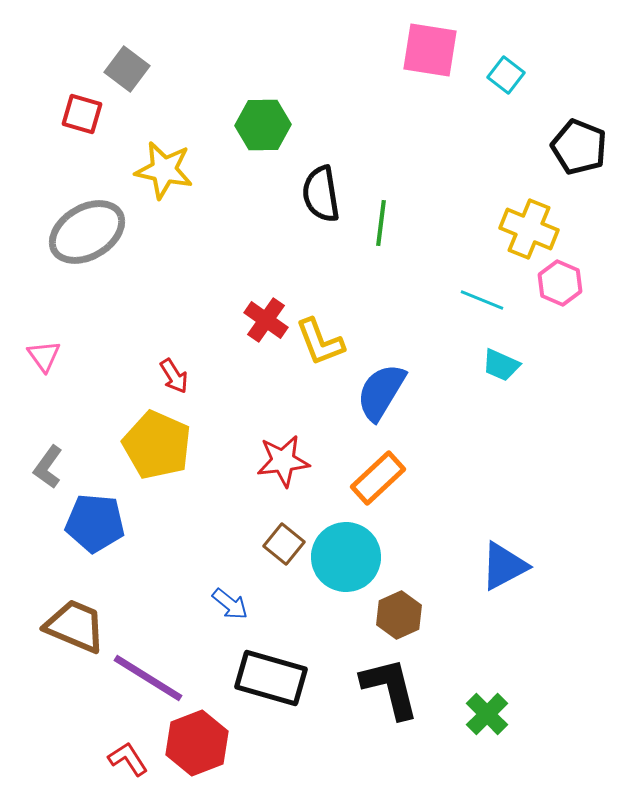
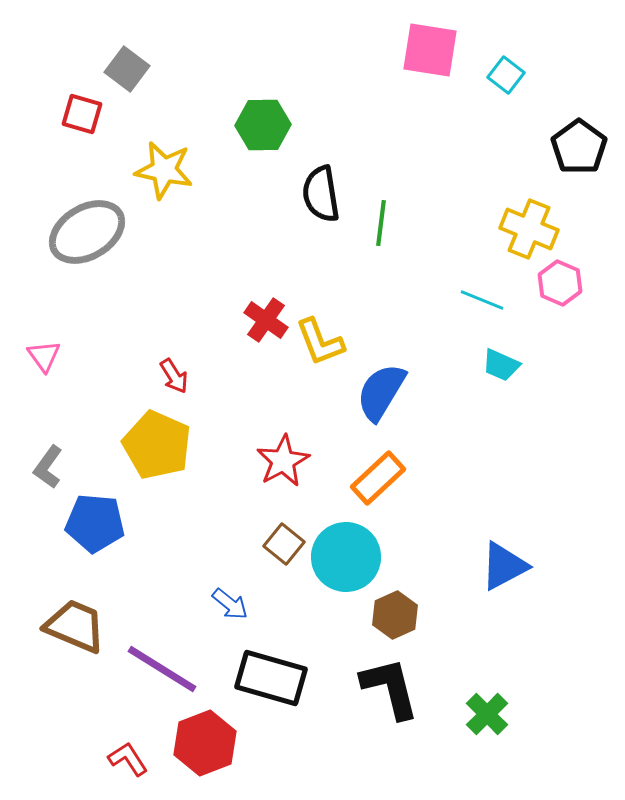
black pentagon: rotated 14 degrees clockwise
red star: rotated 22 degrees counterclockwise
brown hexagon: moved 4 px left
purple line: moved 14 px right, 9 px up
red hexagon: moved 8 px right
